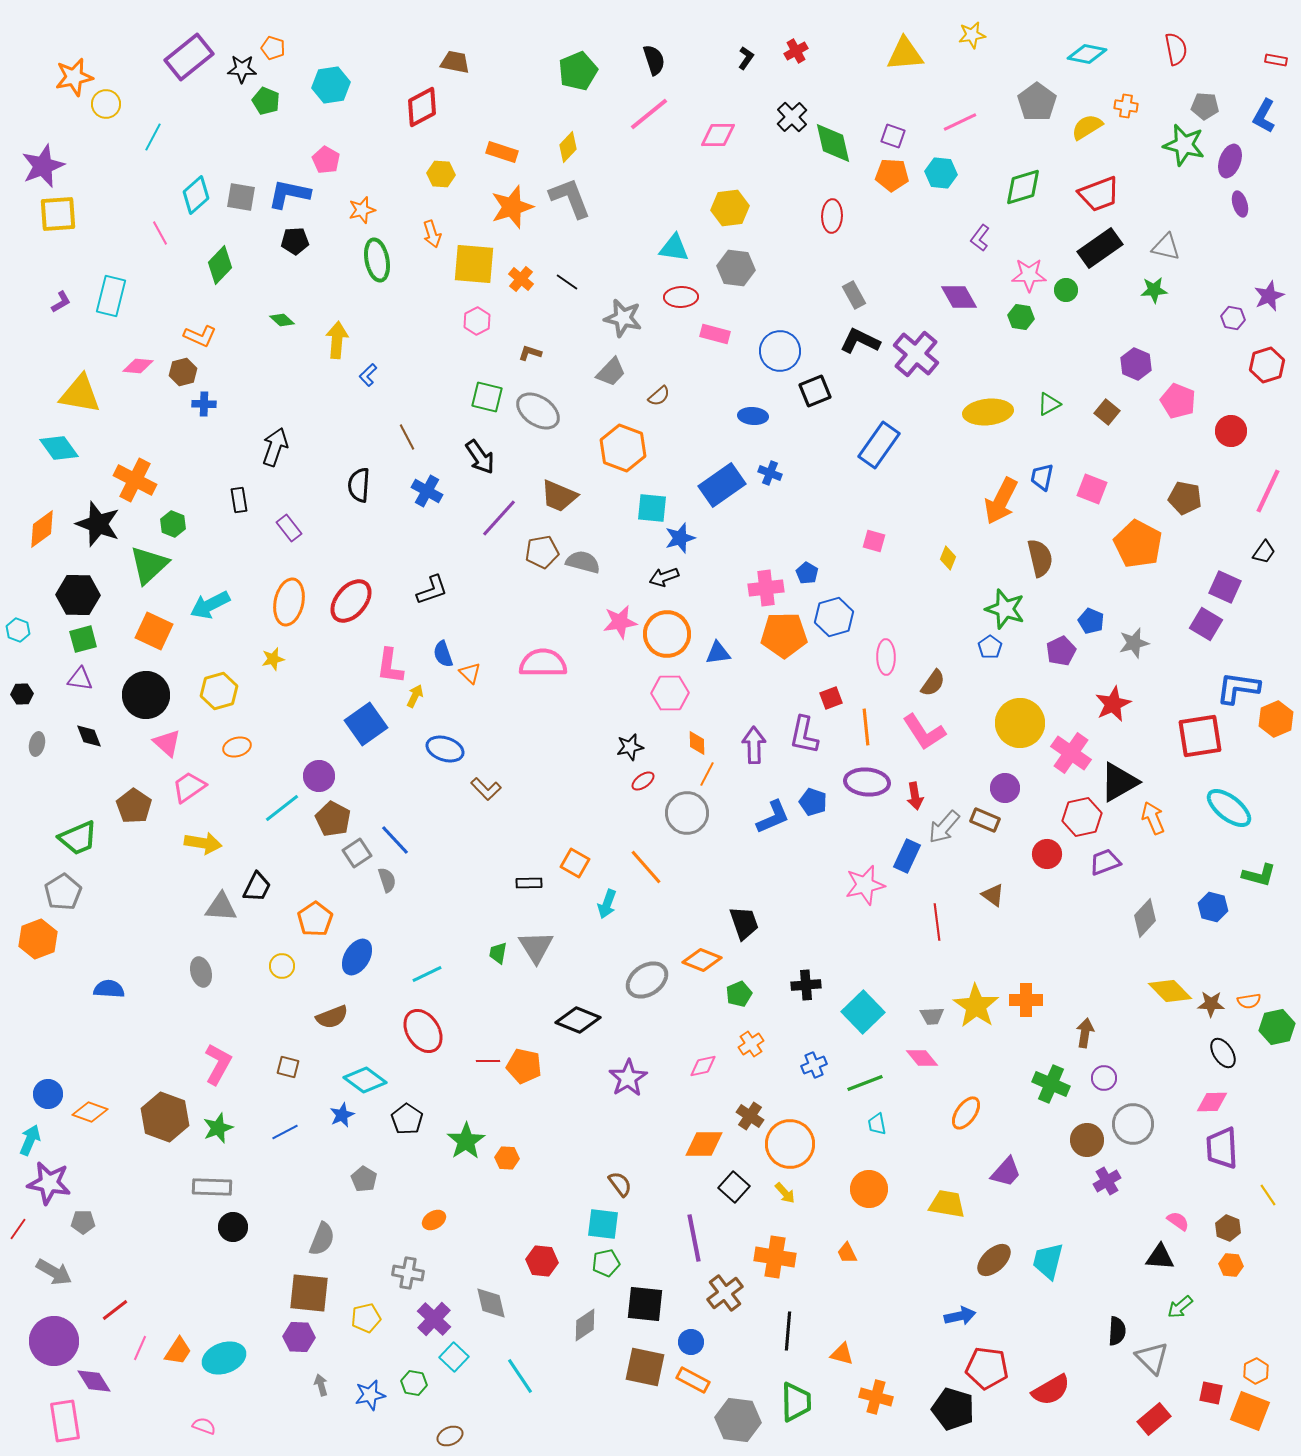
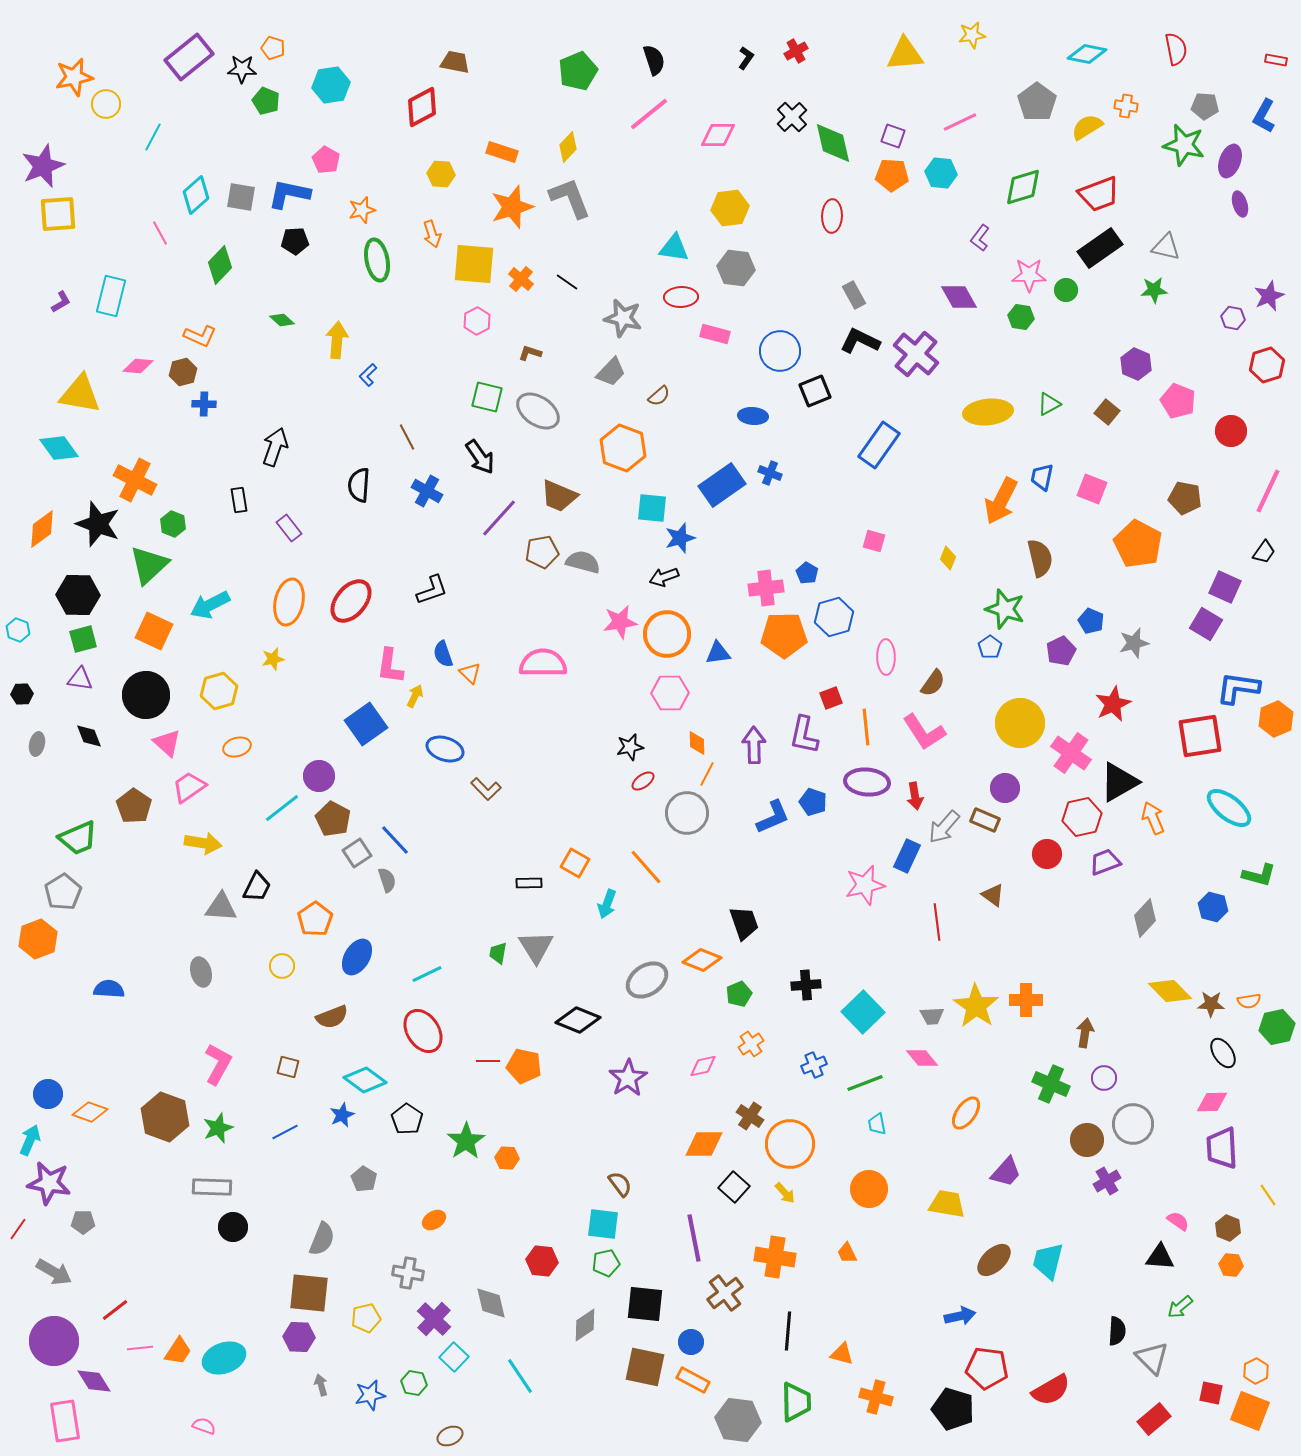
pink line at (140, 1348): rotated 60 degrees clockwise
